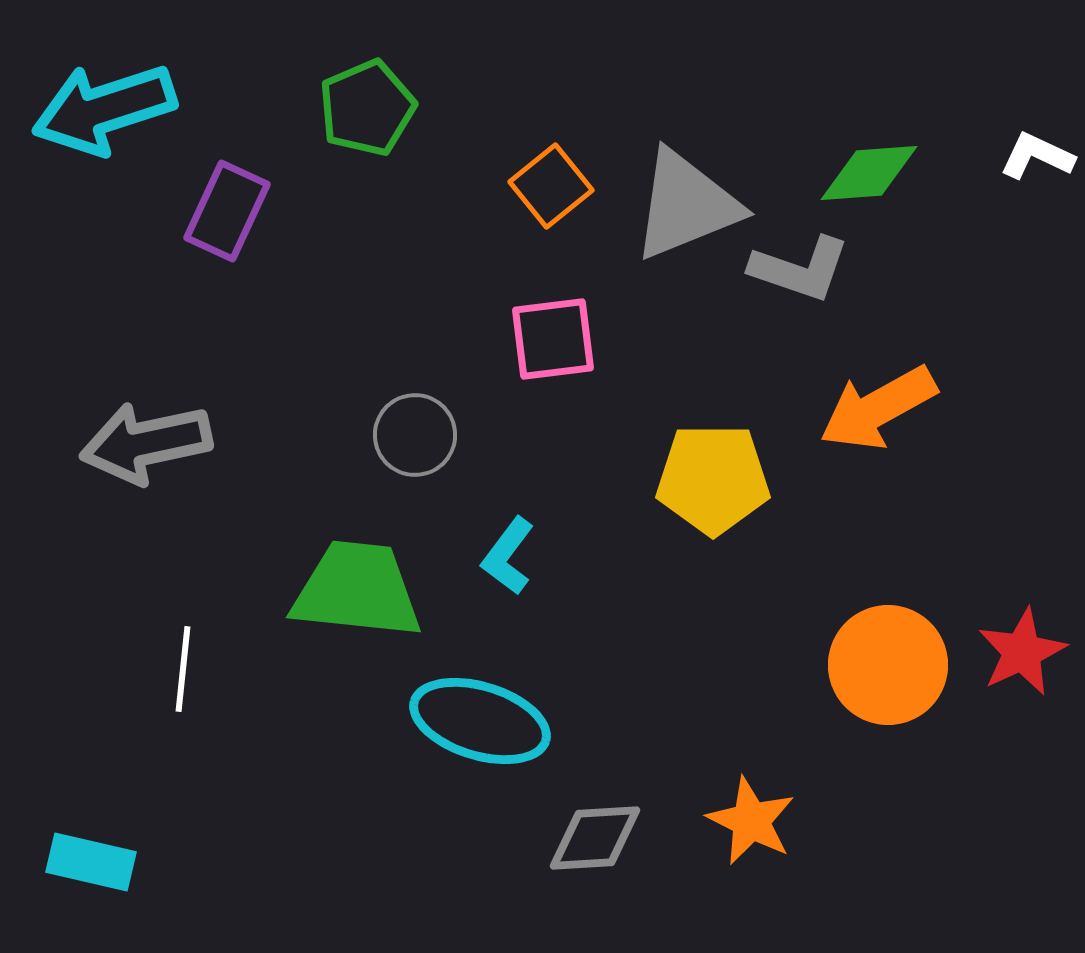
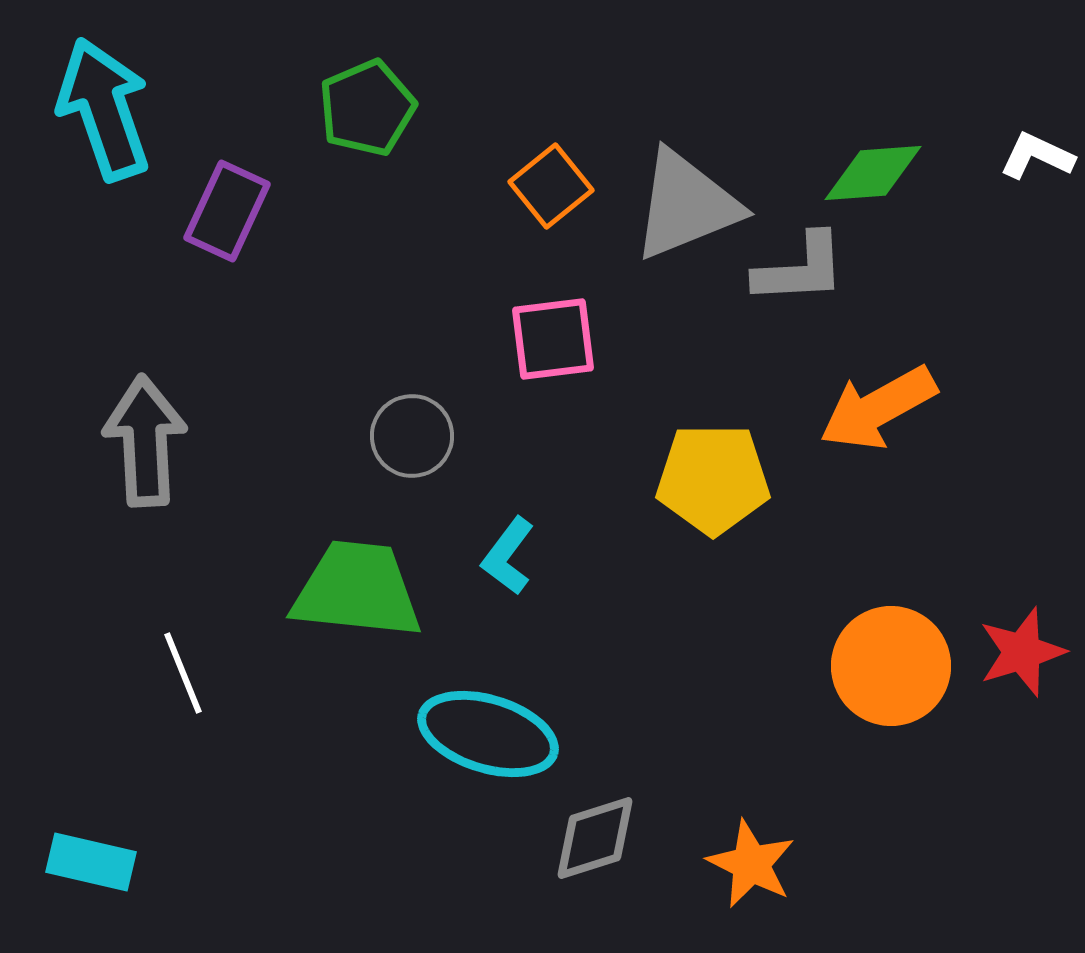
cyan arrow: rotated 89 degrees clockwise
green diamond: moved 4 px right
gray L-shape: rotated 22 degrees counterclockwise
gray circle: moved 3 px left, 1 px down
gray arrow: moved 1 px left, 2 px up; rotated 99 degrees clockwise
red star: rotated 8 degrees clockwise
orange circle: moved 3 px right, 1 px down
white line: moved 4 px down; rotated 28 degrees counterclockwise
cyan ellipse: moved 8 px right, 13 px down
orange star: moved 43 px down
gray diamond: rotated 14 degrees counterclockwise
